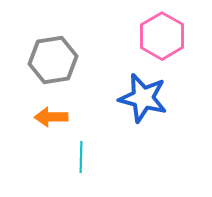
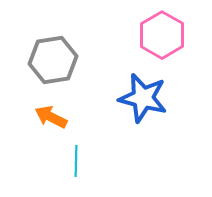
pink hexagon: moved 1 px up
orange arrow: rotated 28 degrees clockwise
cyan line: moved 5 px left, 4 px down
